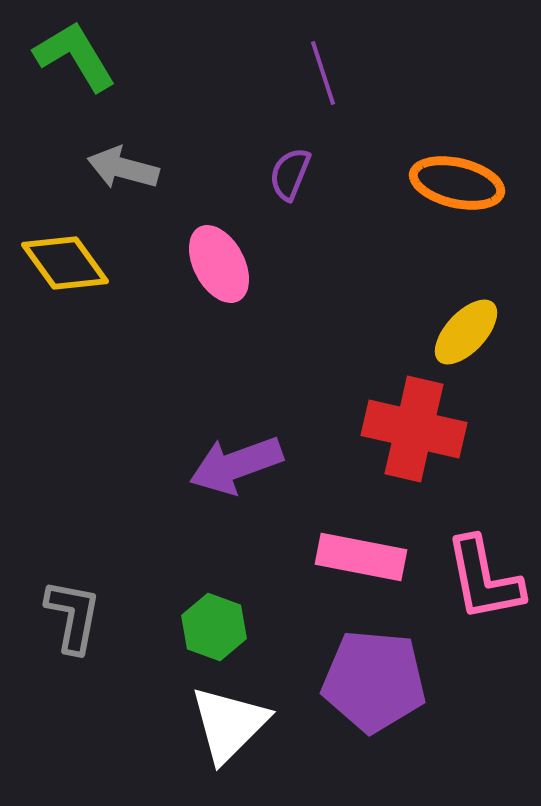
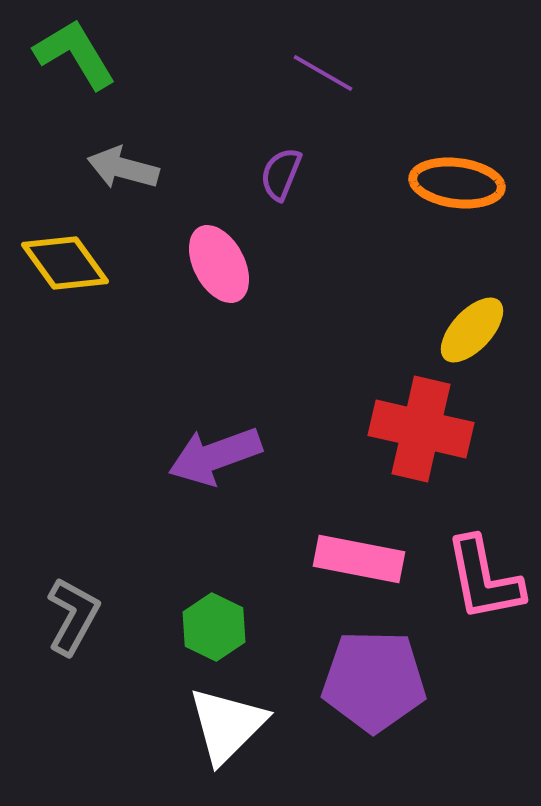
green L-shape: moved 2 px up
purple line: rotated 42 degrees counterclockwise
purple semicircle: moved 9 px left
orange ellipse: rotated 6 degrees counterclockwise
yellow ellipse: moved 6 px right, 2 px up
red cross: moved 7 px right
purple arrow: moved 21 px left, 9 px up
pink rectangle: moved 2 px left, 2 px down
gray L-shape: rotated 18 degrees clockwise
green hexagon: rotated 6 degrees clockwise
purple pentagon: rotated 4 degrees counterclockwise
white triangle: moved 2 px left, 1 px down
